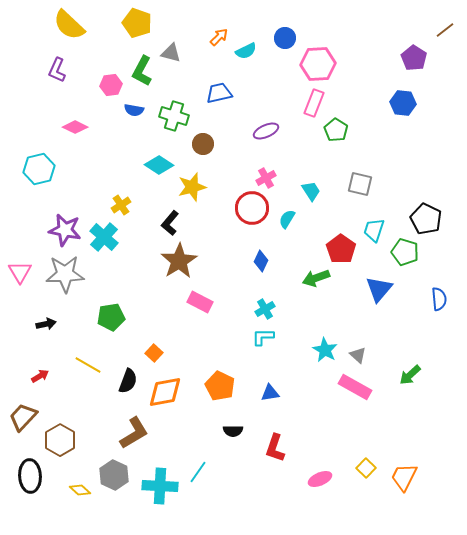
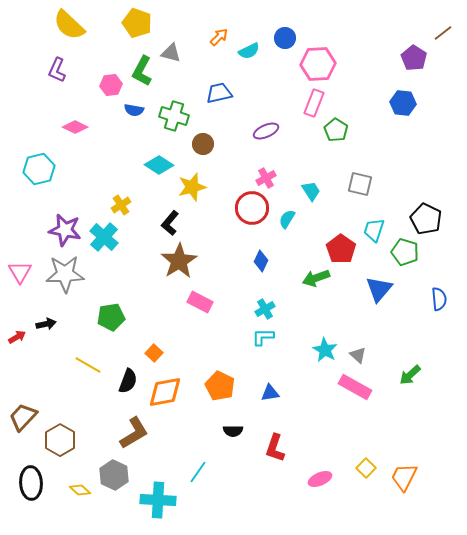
brown line at (445, 30): moved 2 px left, 3 px down
cyan semicircle at (246, 51): moved 3 px right
red arrow at (40, 376): moved 23 px left, 39 px up
black ellipse at (30, 476): moved 1 px right, 7 px down
cyan cross at (160, 486): moved 2 px left, 14 px down
